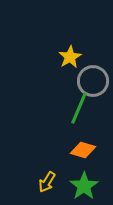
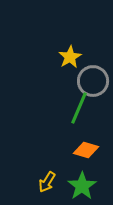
orange diamond: moved 3 px right
green star: moved 2 px left
